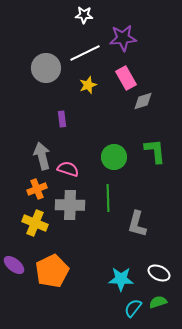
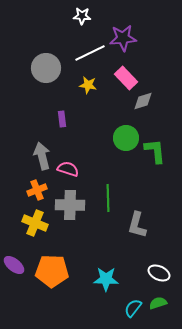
white star: moved 2 px left, 1 px down
white line: moved 5 px right
pink rectangle: rotated 15 degrees counterclockwise
yellow star: rotated 30 degrees clockwise
green circle: moved 12 px right, 19 px up
orange cross: moved 1 px down
gray L-shape: moved 1 px down
orange pentagon: rotated 28 degrees clockwise
cyan star: moved 15 px left
green semicircle: moved 1 px down
